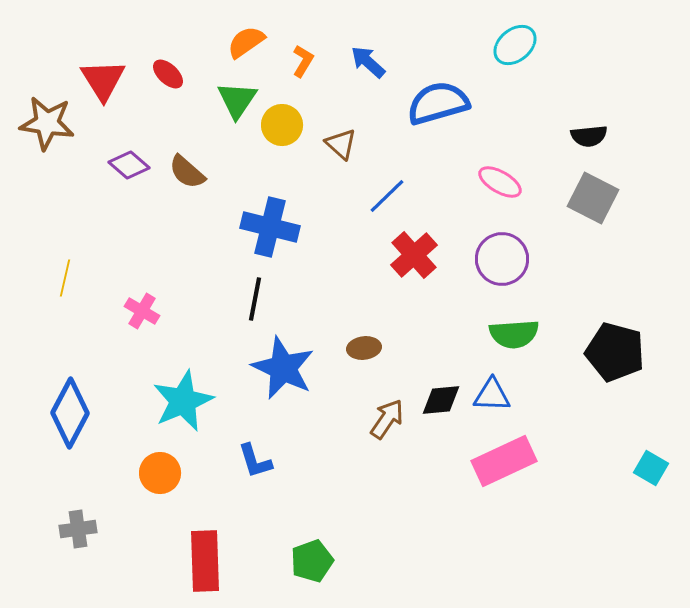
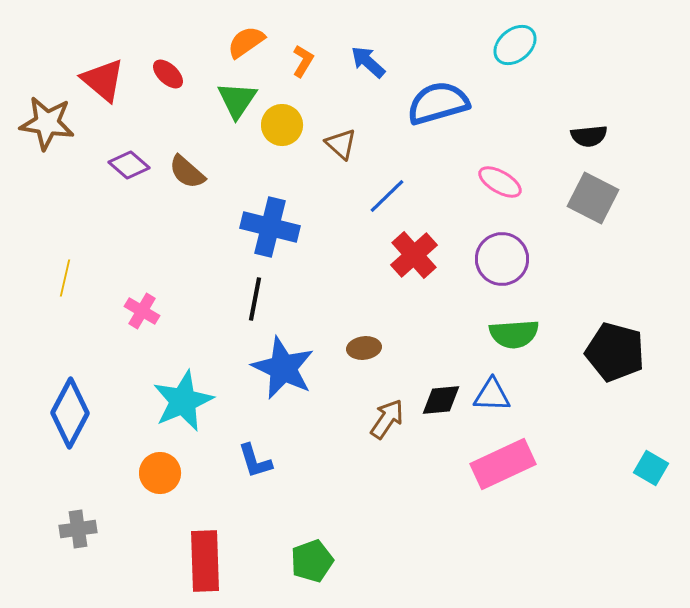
red triangle: rotated 18 degrees counterclockwise
pink rectangle: moved 1 px left, 3 px down
